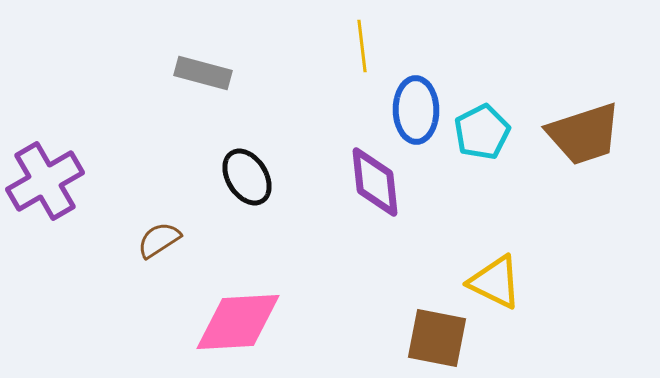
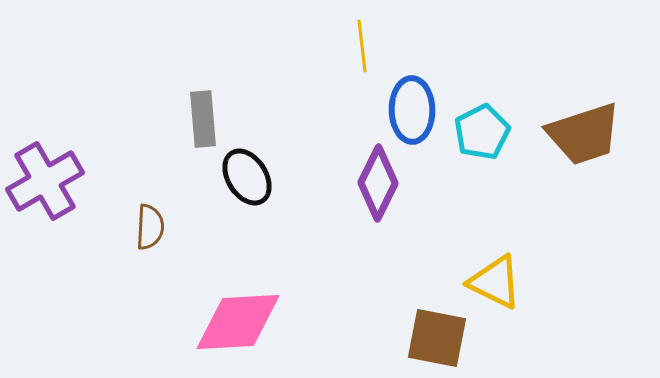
gray rectangle: moved 46 px down; rotated 70 degrees clockwise
blue ellipse: moved 4 px left
purple diamond: moved 3 px right, 1 px down; rotated 32 degrees clockwise
brown semicircle: moved 9 px left, 13 px up; rotated 126 degrees clockwise
